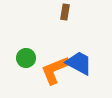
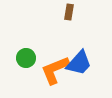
brown rectangle: moved 4 px right
blue trapezoid: rotated 104 degrees clockwise
